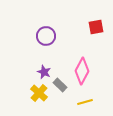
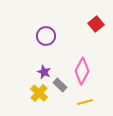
red square: moved 3 px up; rotated 28 degrees counterclockwise
